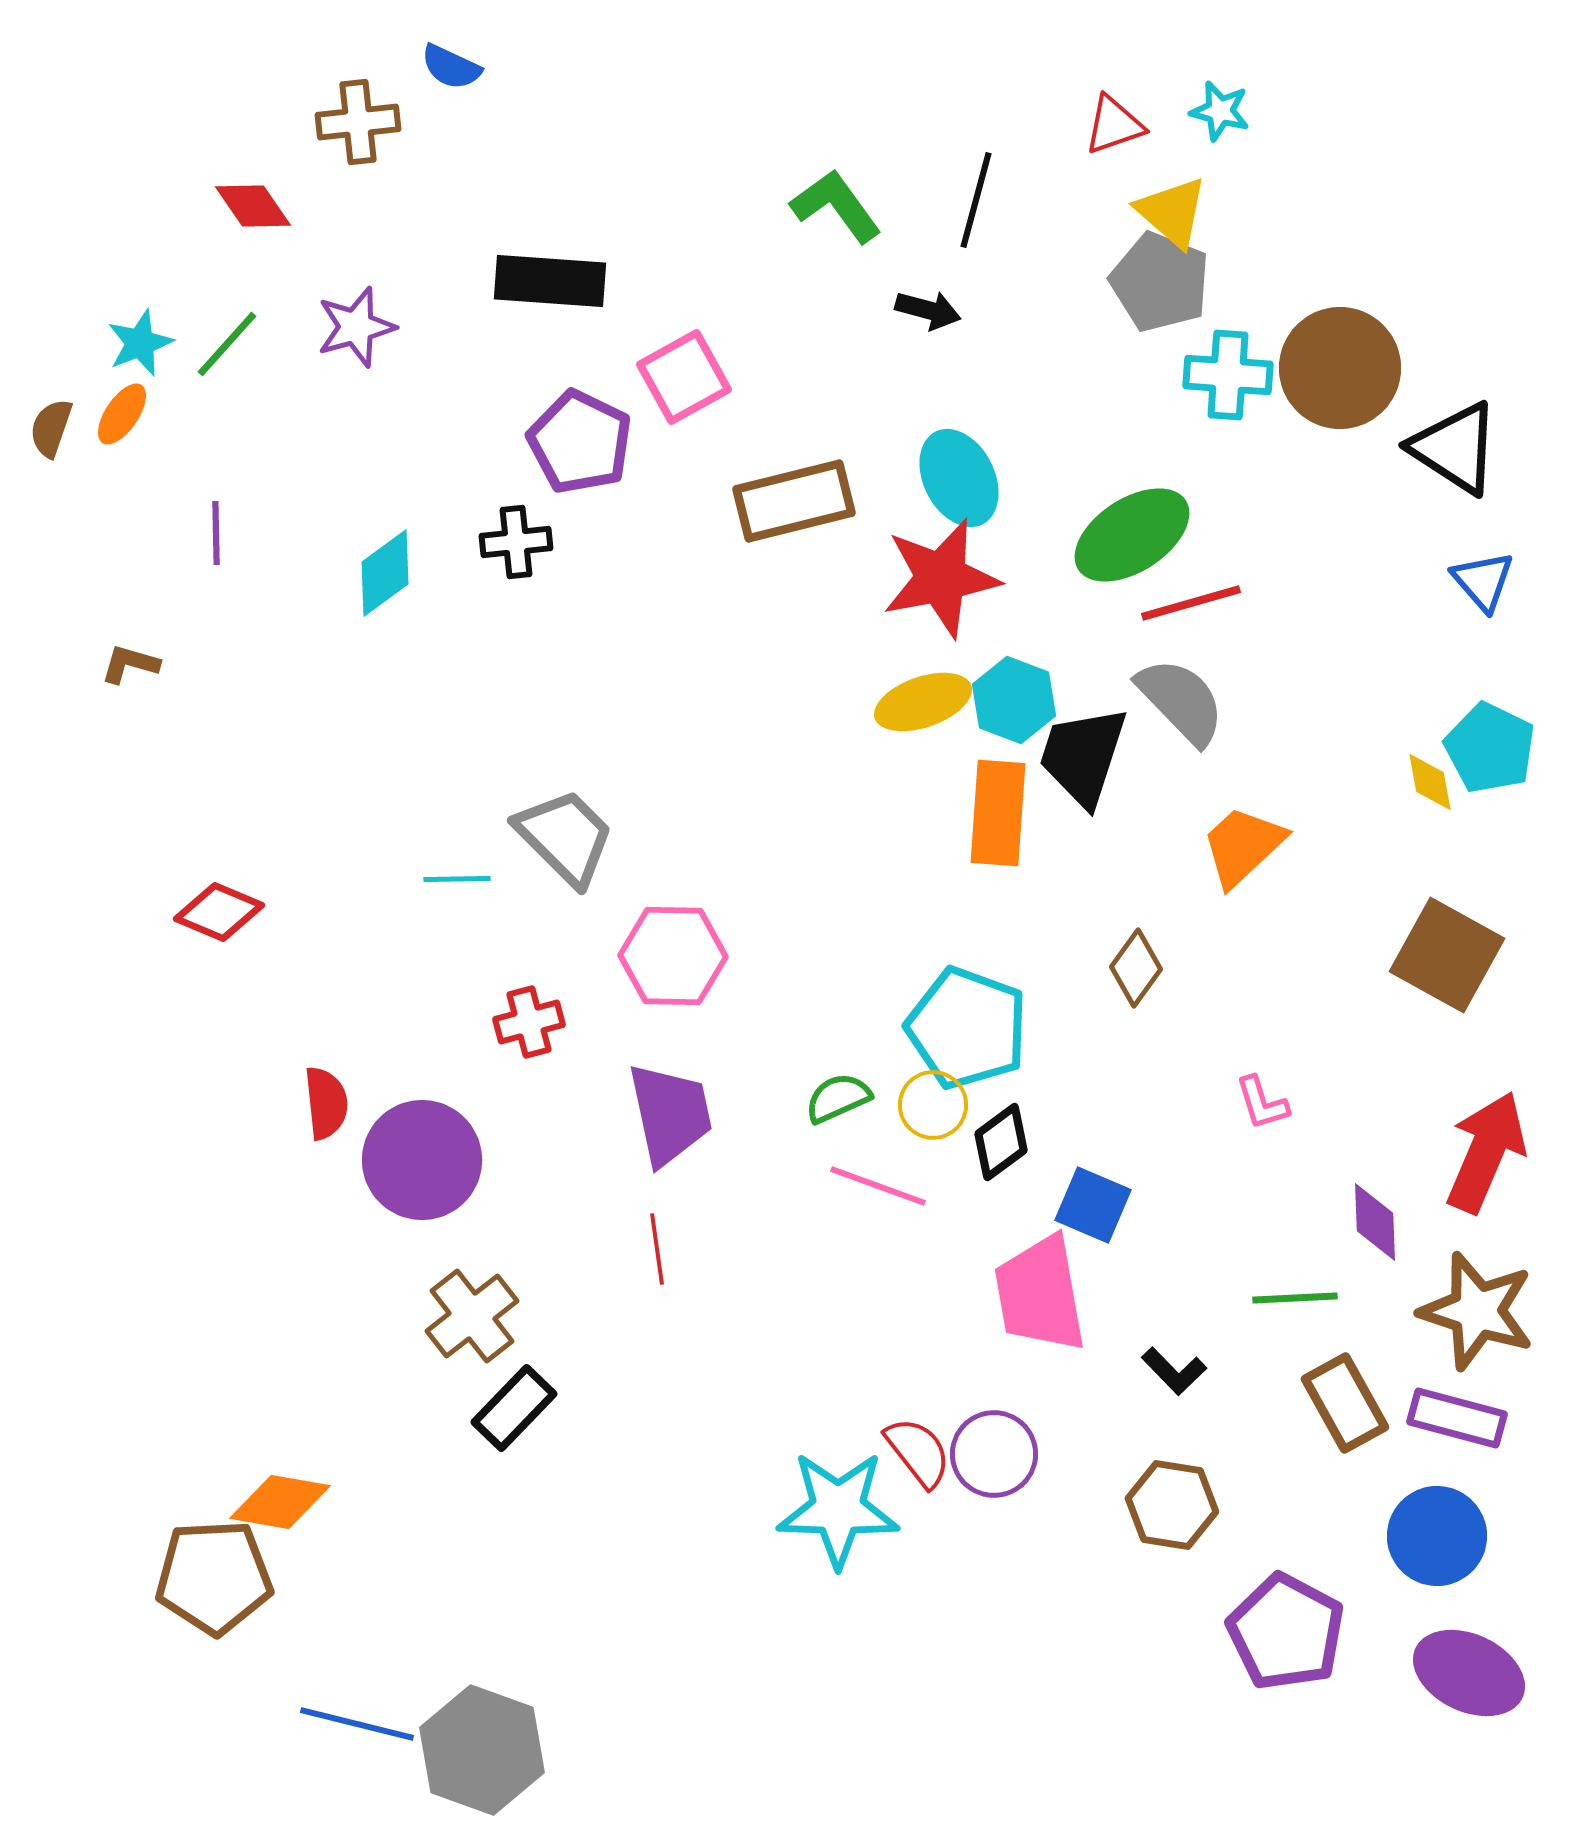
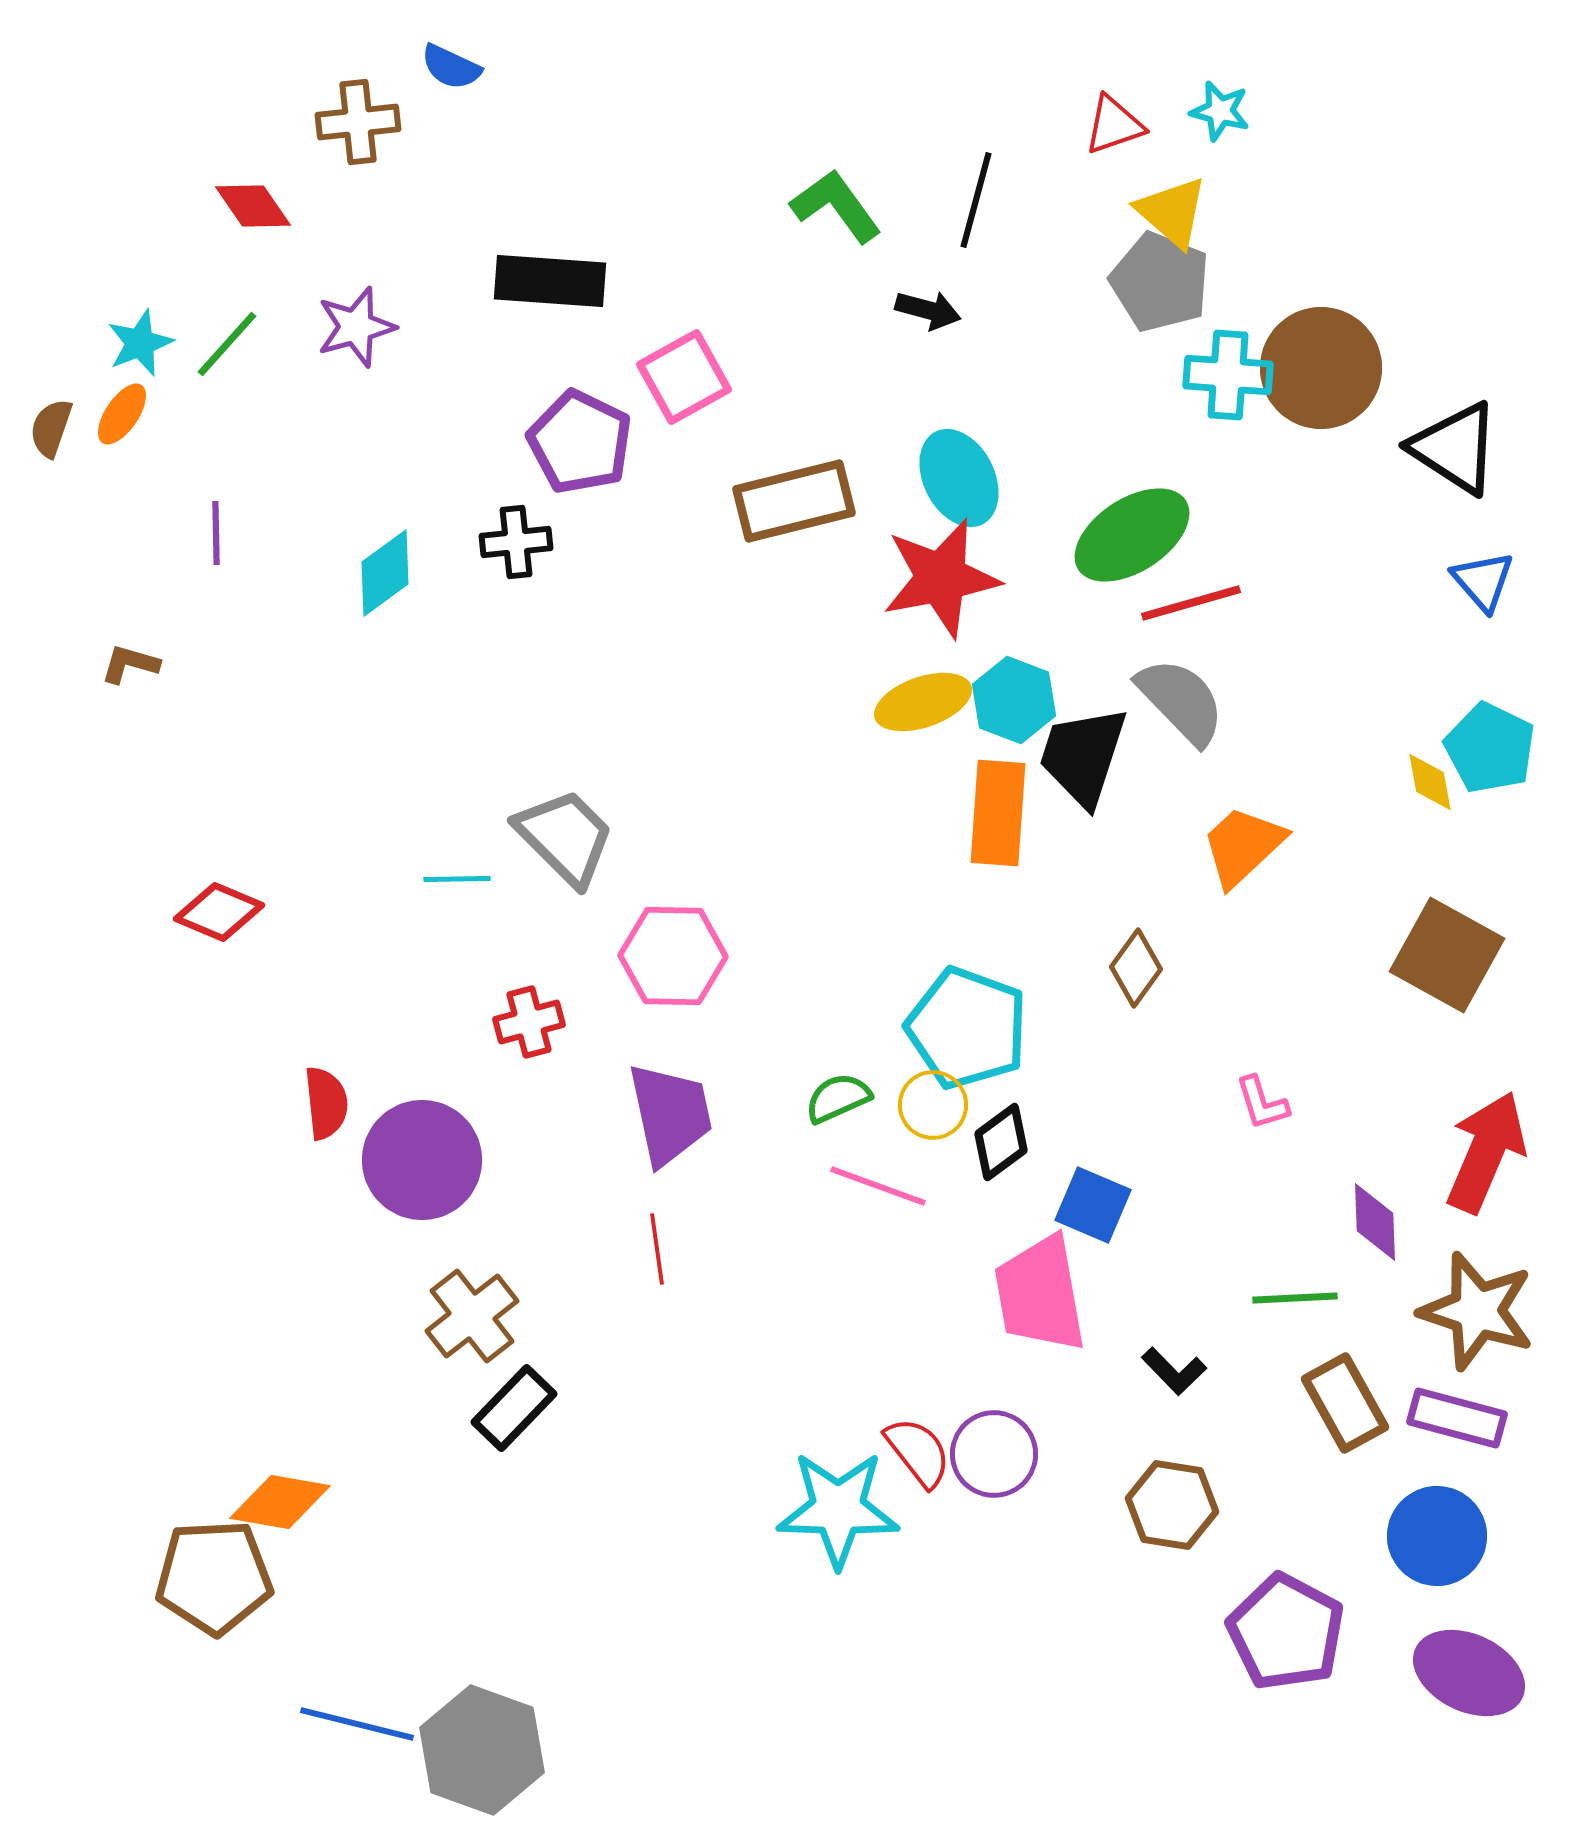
brown circle at (1340, 368): moved 19 px left
